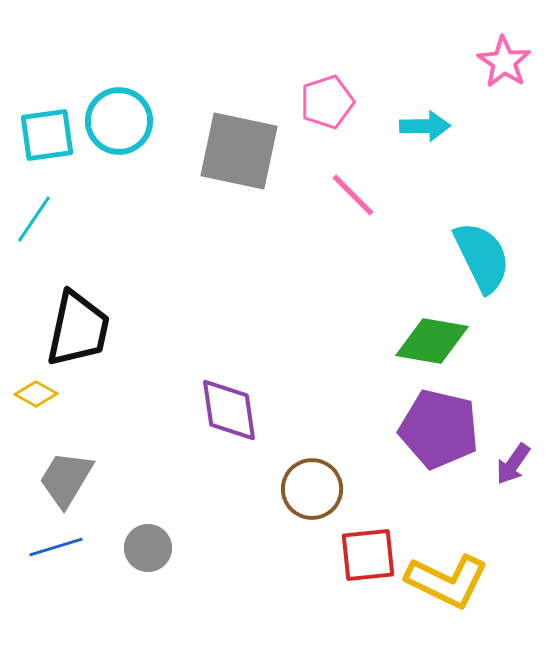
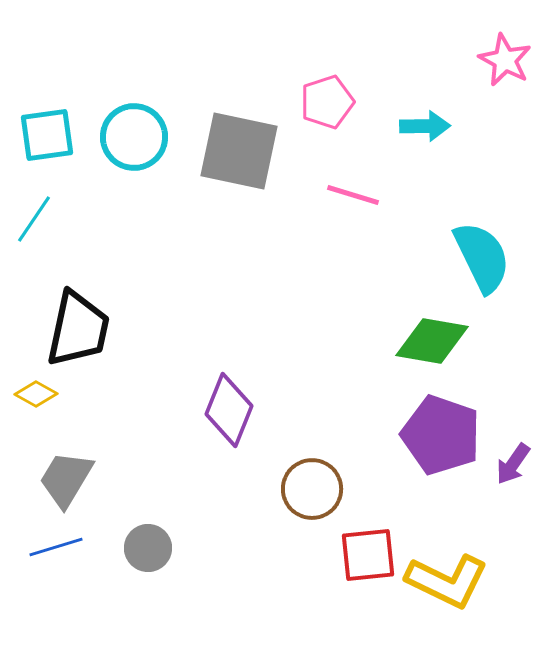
pink star: moved 1 px right, 2 px up; rotated 6 degrees counterclockwise
cyan circle: moved 15 px right, 16 px down
pink line: rotated 28 degrees counterclockwise
purple diamond: rotated 30 degrees clockwise
purple pentagon: moved 2 px right, 6 px down; rotated 6 degrees clockwise
